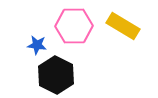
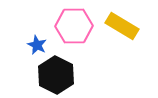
yellow rectangle: moved 1 px left
blue star: rotated 18 degrees clockwise
